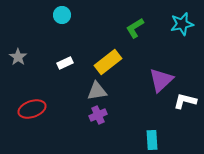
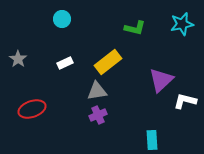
cyan circle: moved 4 px down
green L-shape: rotated 135 degrees counterclockwise
gray star: moved 2 px down
